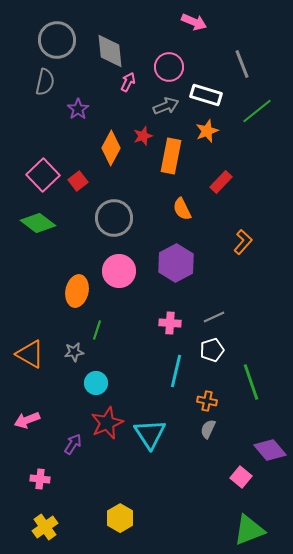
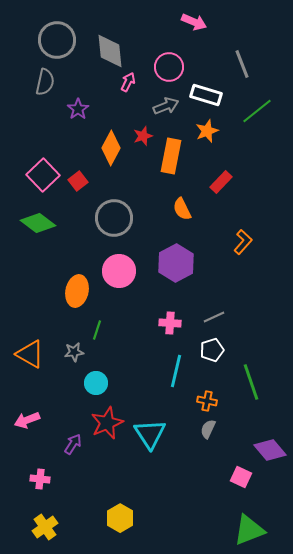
pink square at (241, 477): rotated 15 degrees counterclockwise
